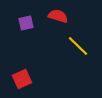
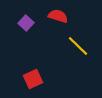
purple square: rotated 35 degrees counterclockwise
red square: moved 11 px right
